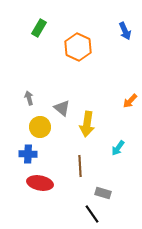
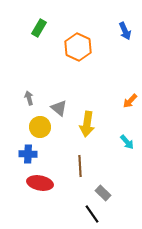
gray triangle: moved 3 px left
cyan arrow: moved 9 px right, 6 px up; rotated 77 degrees counterclockwise
gray rectangle: rotated 28 degrees clockwise
